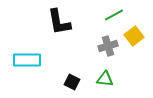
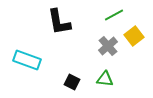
gray cross: rotated 24 degrees counterclockwise
cyan rectangle: rotated 20 degrees clockwise
